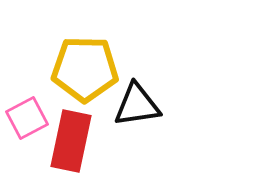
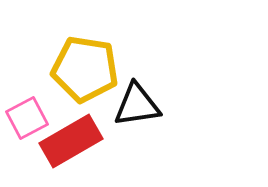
yellow pentagon: rotated 8 degrees clockwise
red rectangle: rotated 48 degrees clockwise
